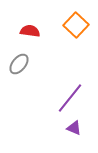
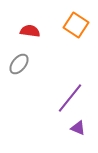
orange square: rotated 10 degrees counterclockwise
purple triangle: moved 4 px right
